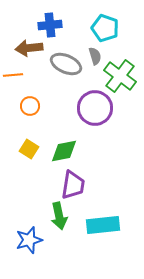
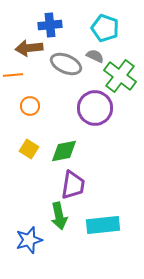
gray semicircle: rotated 48 degrees counterclockwise
